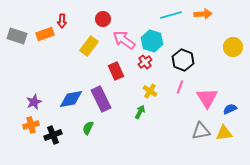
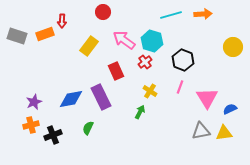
red circle: moved 7 px up
purple rectangle: moved 2 px up
